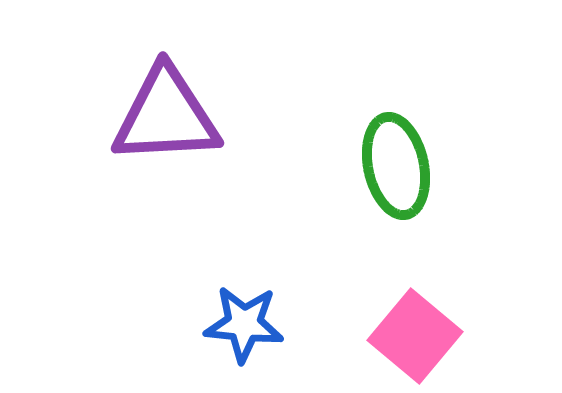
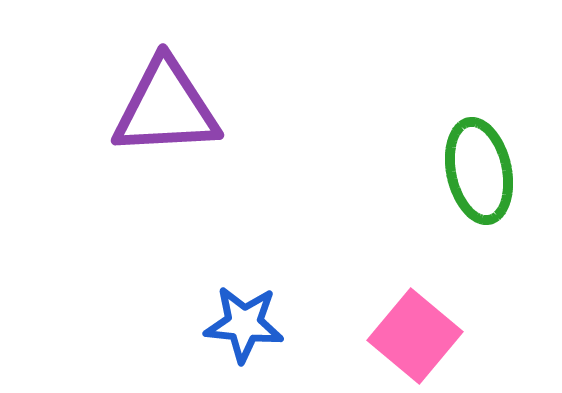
purple triangle: moved 8 px up
green ellipse: moved 83 px right, 5 px down
